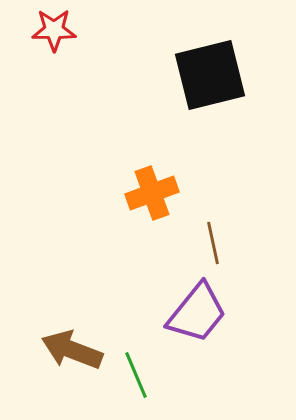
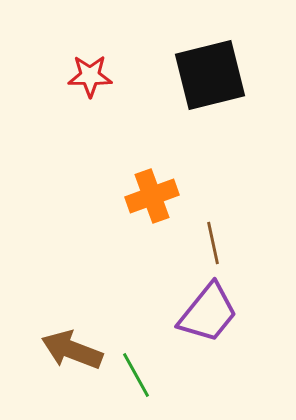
red star: moved 36 px right, 46 px down
orange cross: moved 3 px down
purple trapezoid: moved 11 px right
green line: rotated 6 degrees counterclockwise
